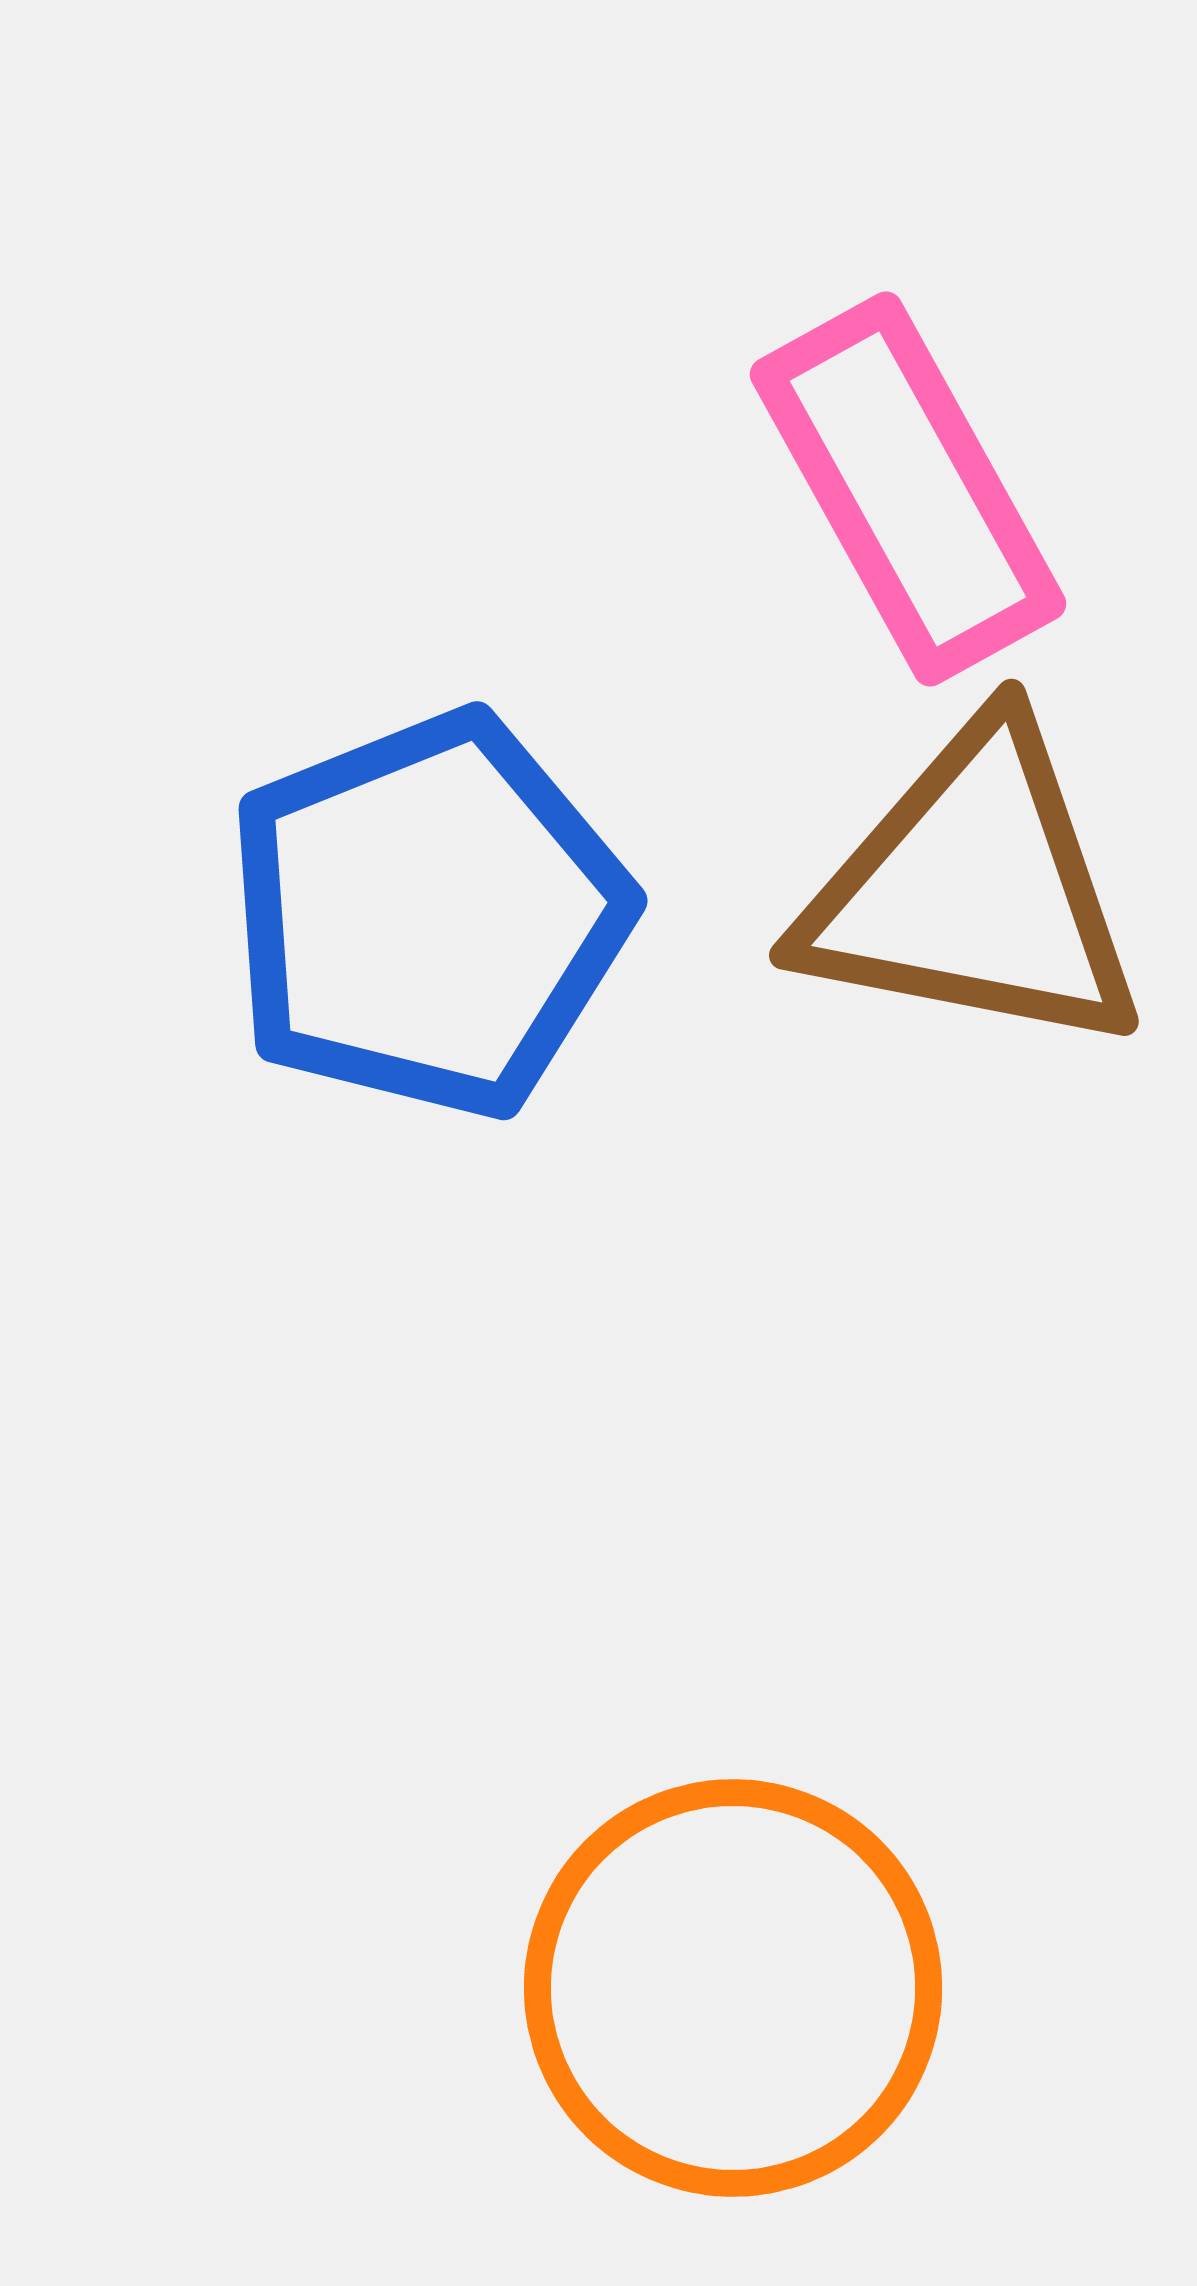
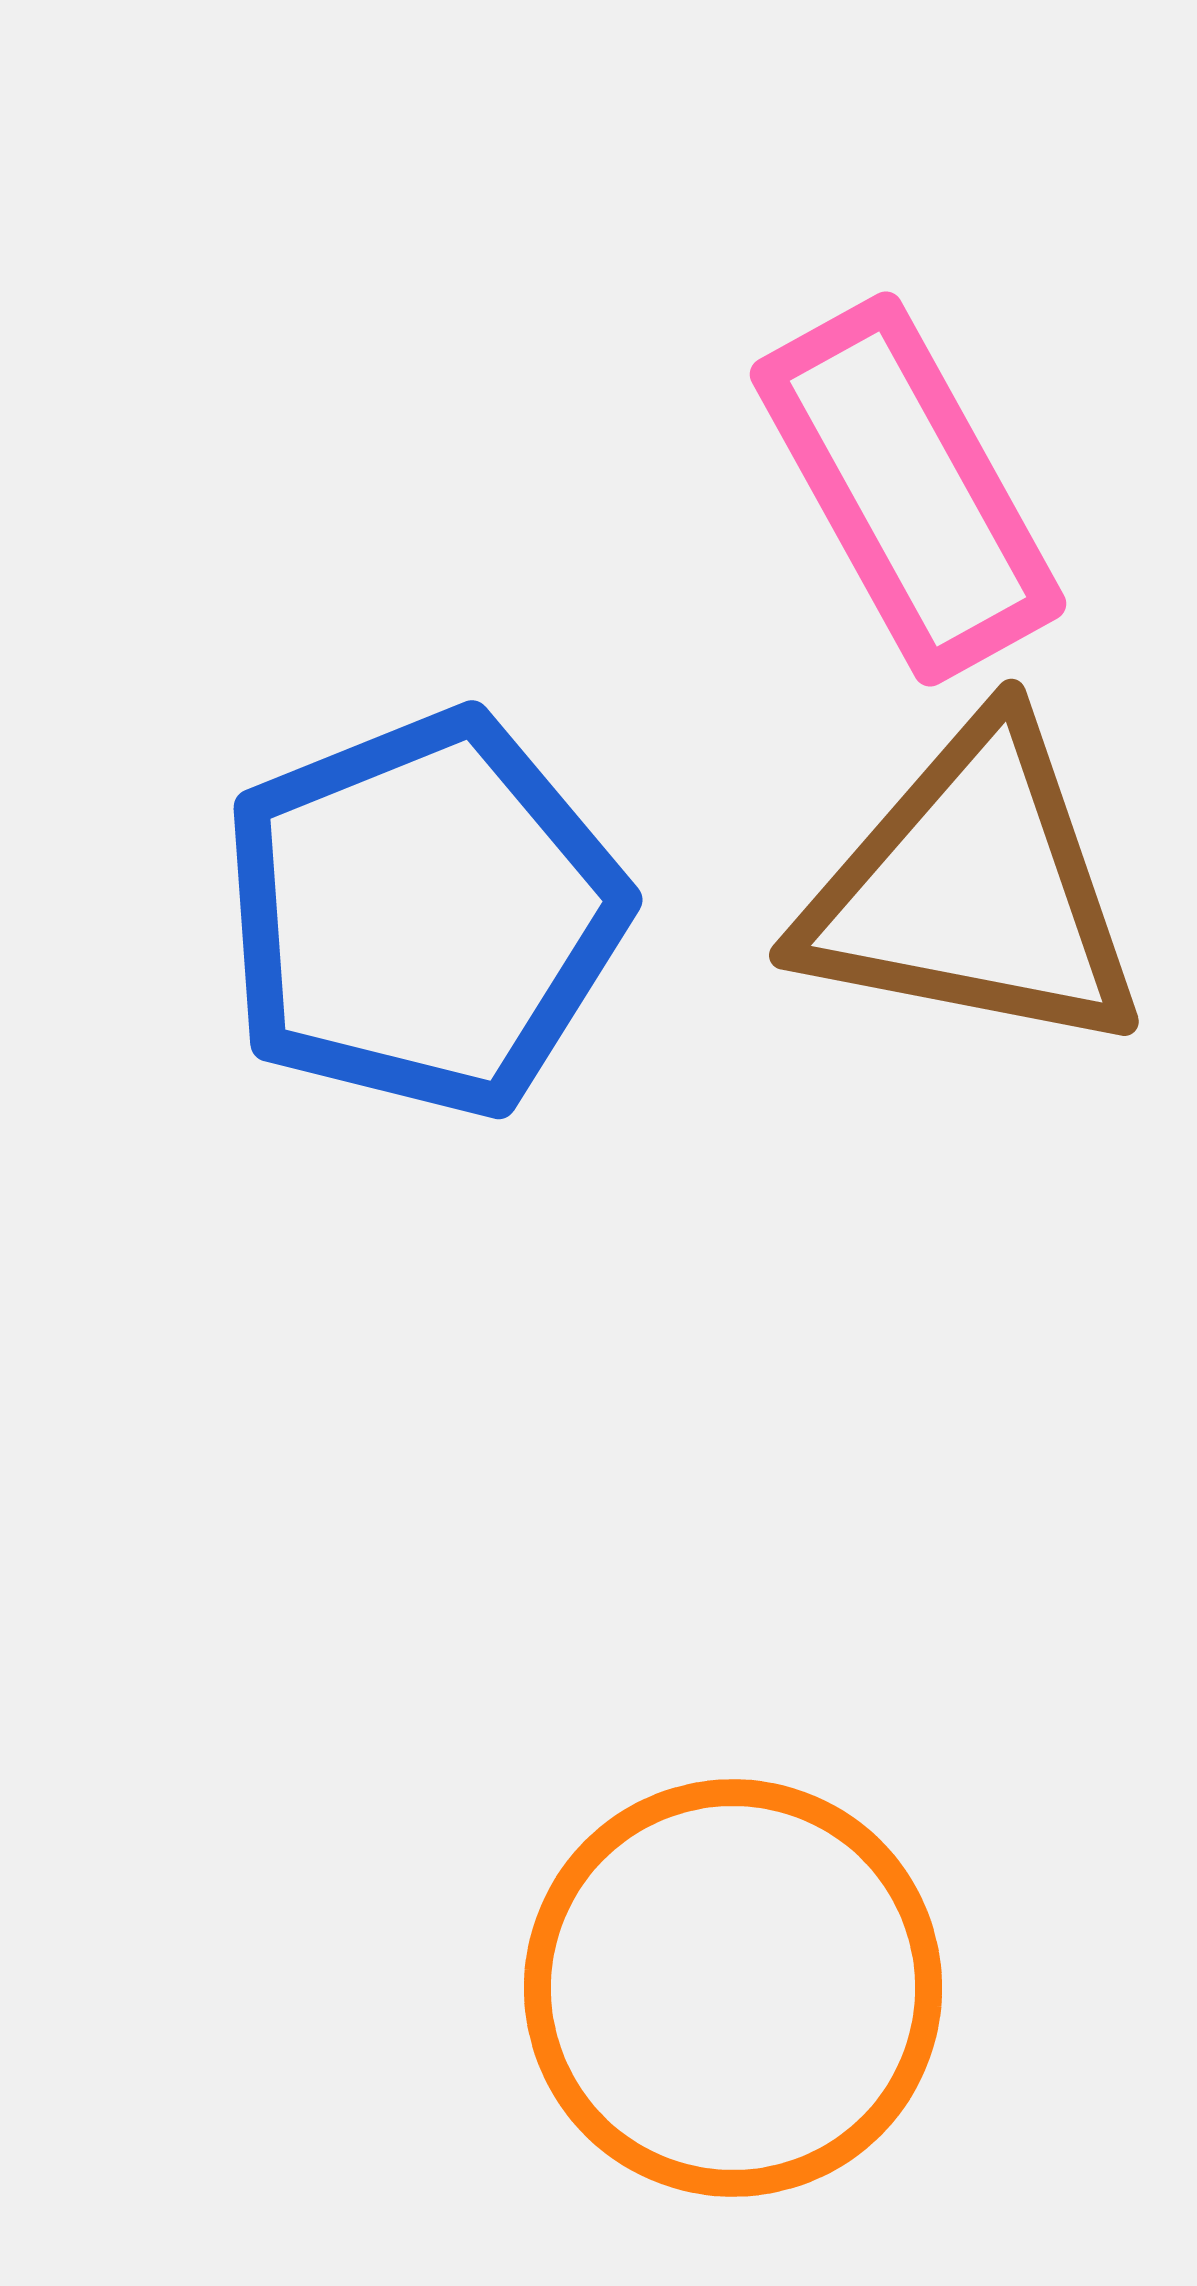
blue pentagon: moved 5 px left, 1 px up
